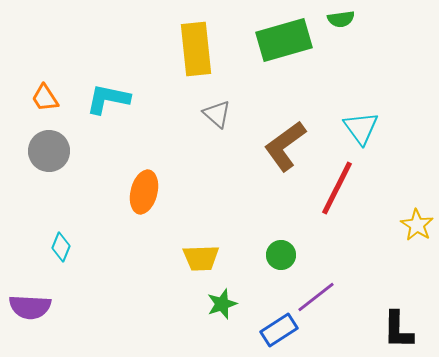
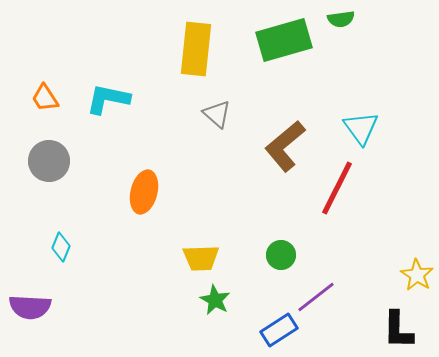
yellow rectangle: rotated 12 degrees clockwise
brown L-shape: rotated 4 degrees counterclockwise
gray circle: moved 10 px down
yellow star: moved 50 px down
green star: moved 7 px left, 4 px up; rotated 24 degrees counterclockwise
